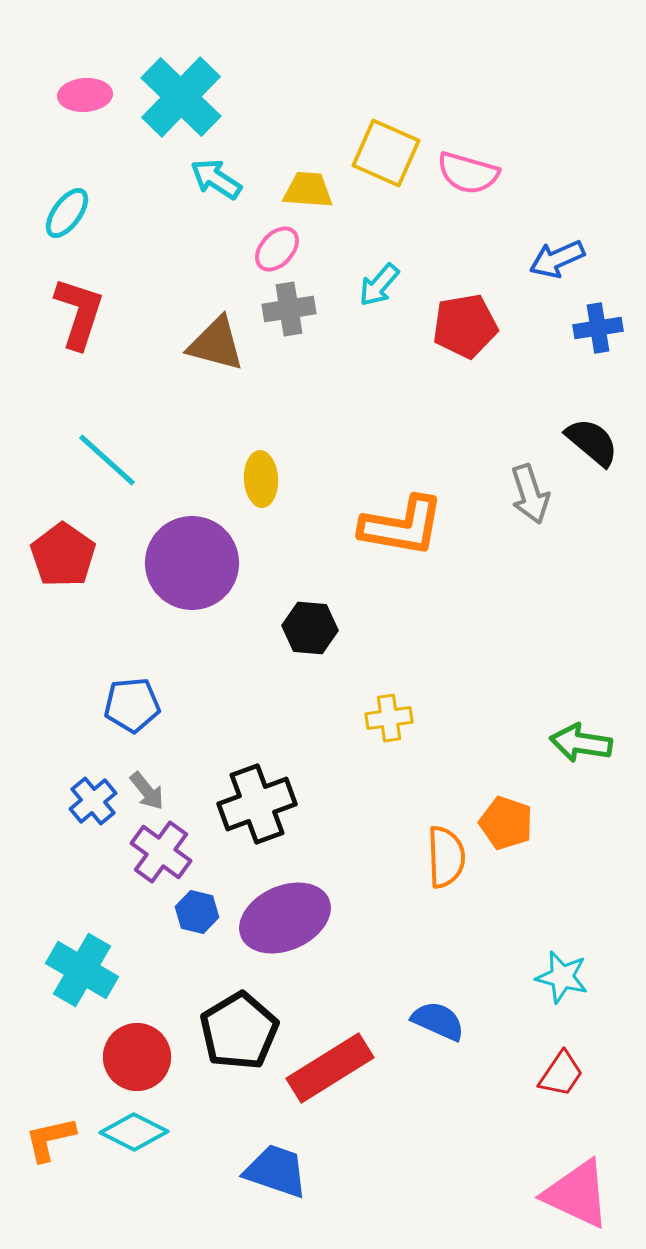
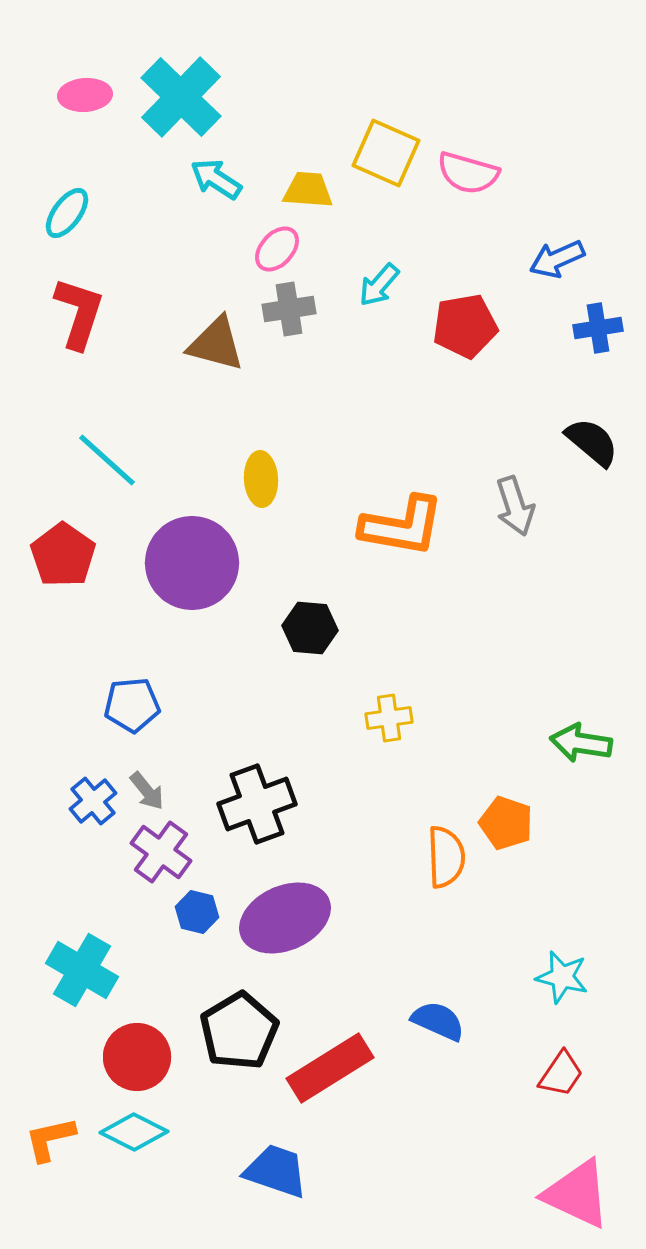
gray arrow at (530, 494): moved 15 px left, 12 px down
